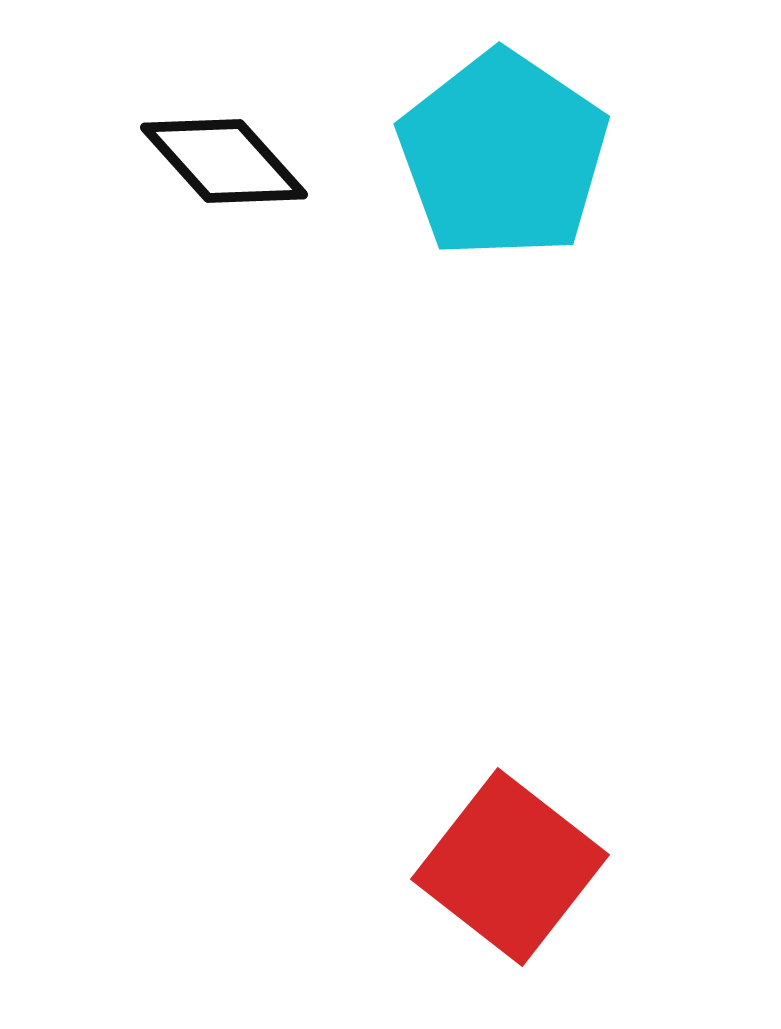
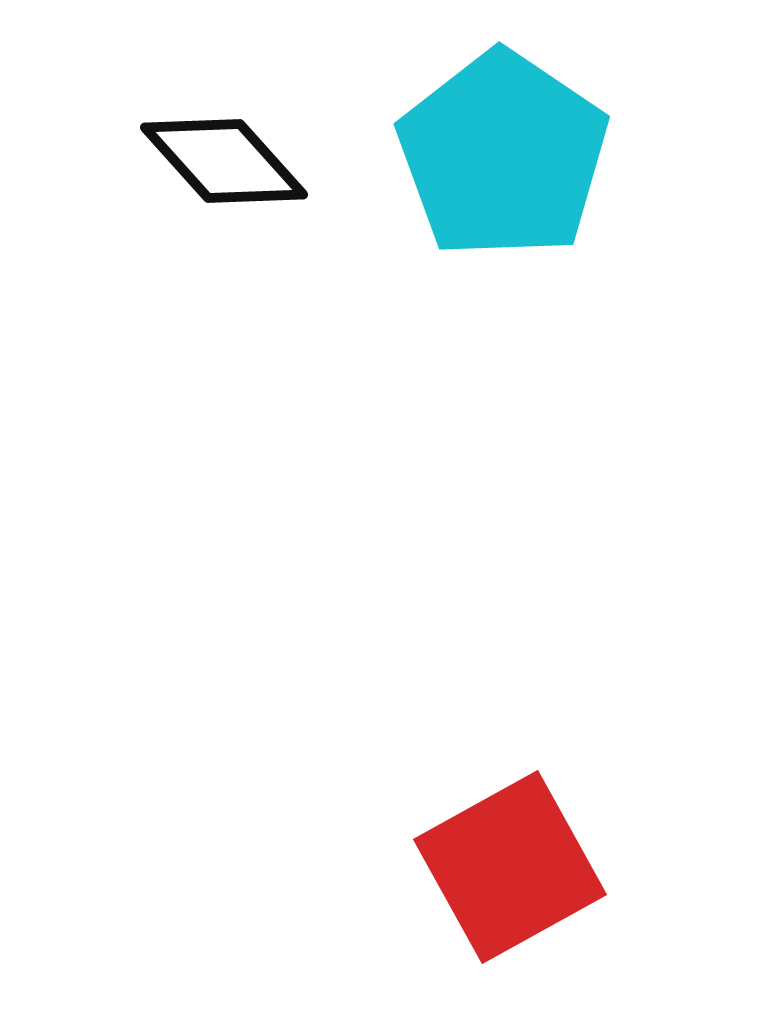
red square: rotated 23 degrees clockwise
